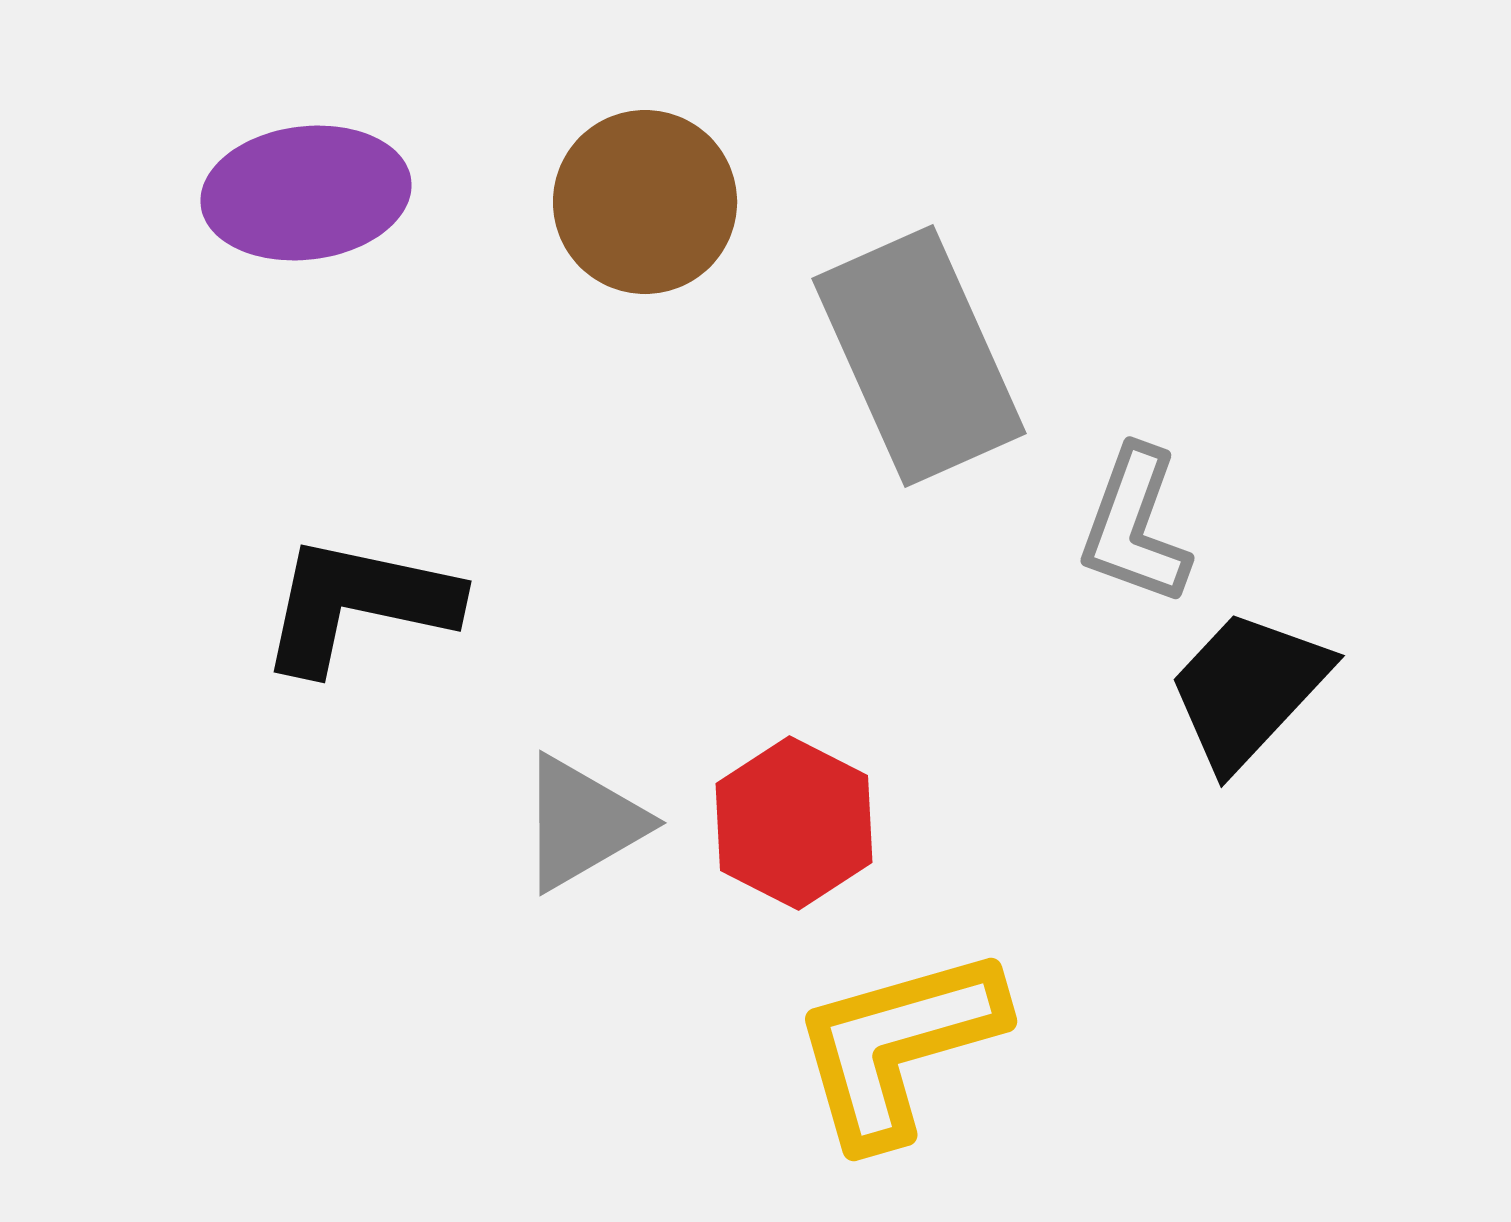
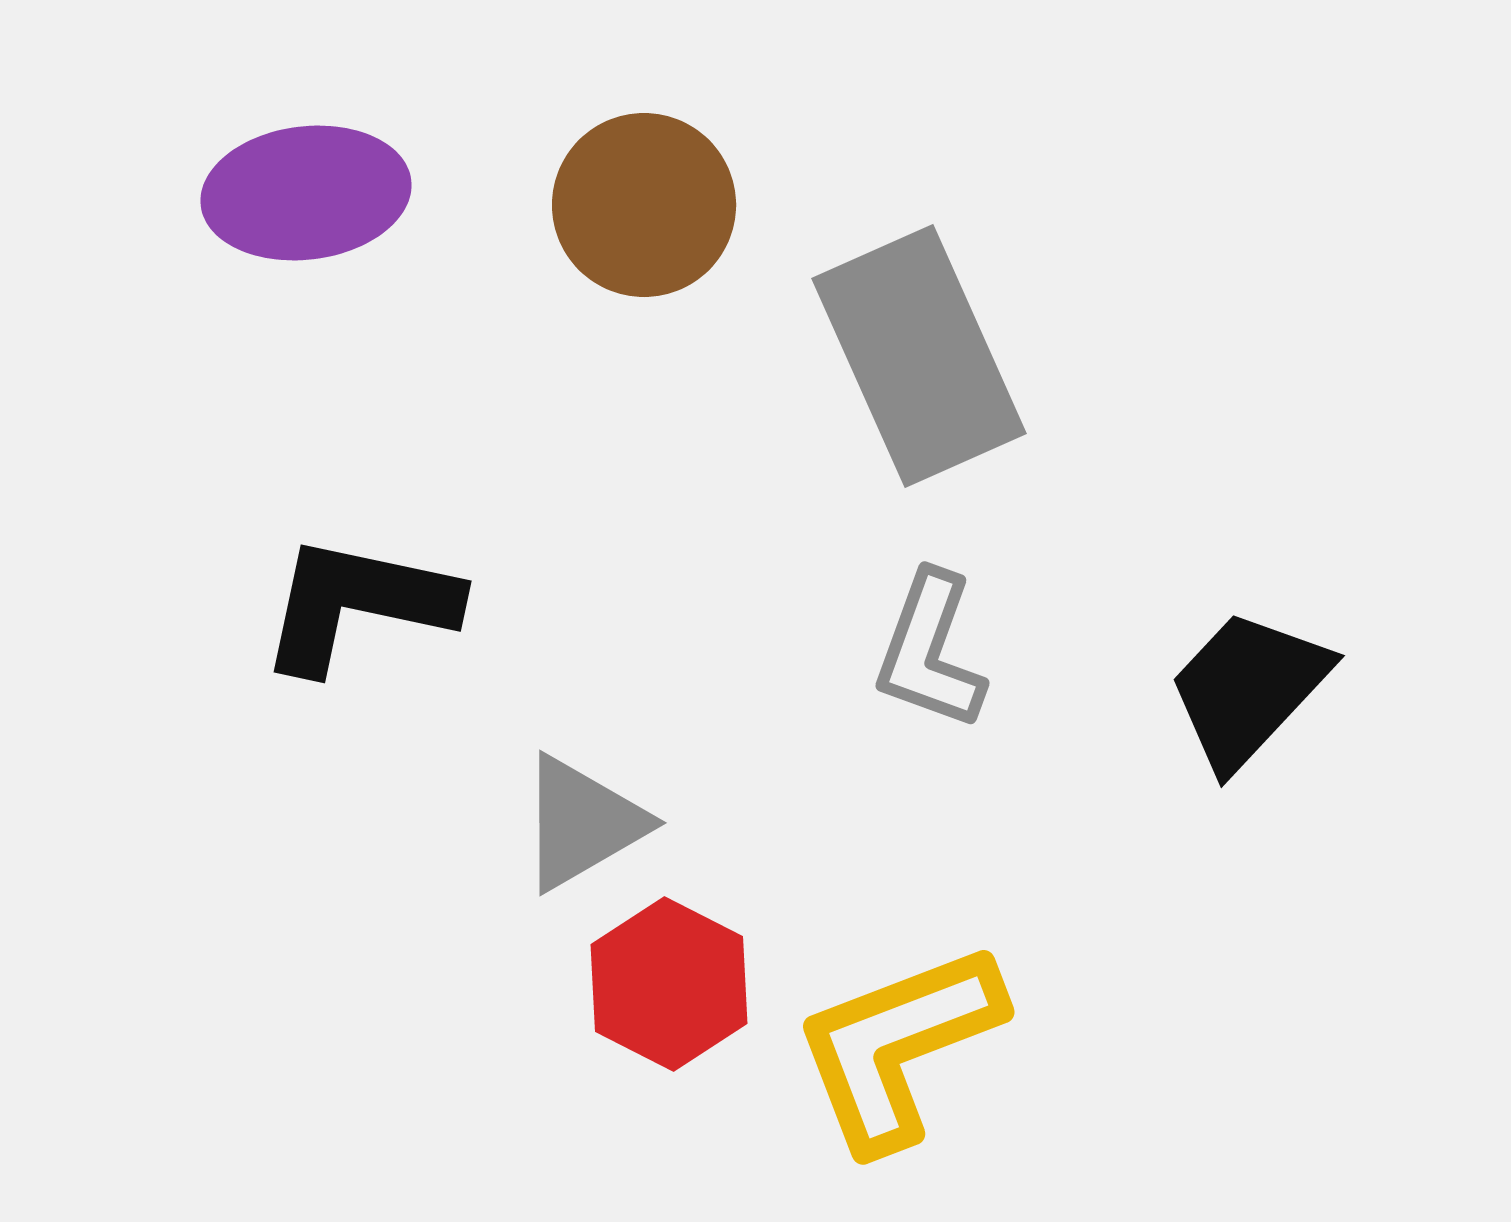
brown circle: moved 1 px left, 3 px down
gray L-shape: moved 205 px left, 125 px down
red hexagon: moved 125 px left, 161 px down
yellow L-shape: rotated 5 degrees counterclockwise
